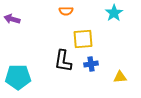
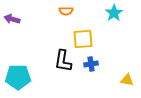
yellow triangle: moved 7 px right, 3 px down; rotated 16 degrees clockwise
